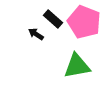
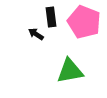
black rectangle: moved 2 px left, 2 px up; rotated 42 degrees clockwise
green triangle: moved 7 px left, 5 px down
